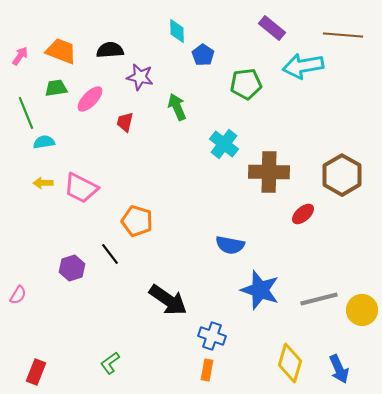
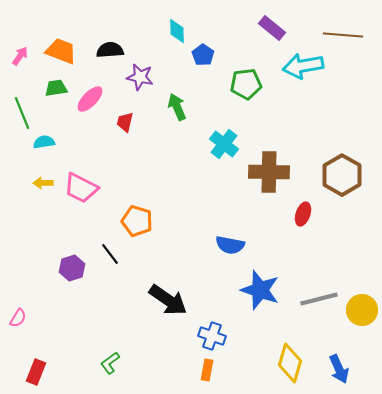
green line: moved 4 px left
red ellipse: rotated 30 degrees counterclockwise
pink semicircle: moved 23 px down
